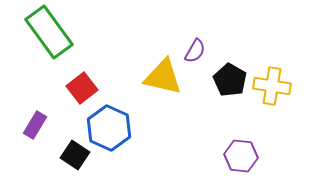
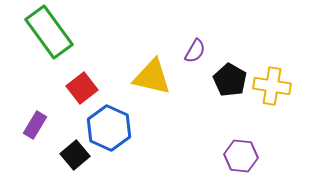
yellow triangle: moved 11 px left
black square: rotated 16 degrees clockwise
